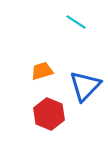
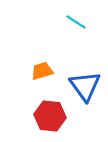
blue triangle: rotated 20 degrees counterclockwise
red hexagon: moved 1 px right, 2 px down; rotated 16 degrees counterclockwise
